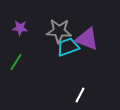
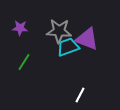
green line: moved 8 px right
